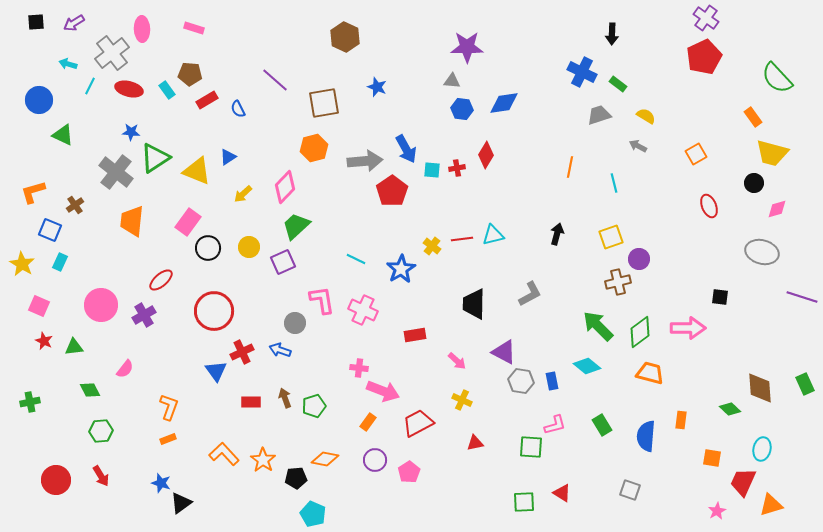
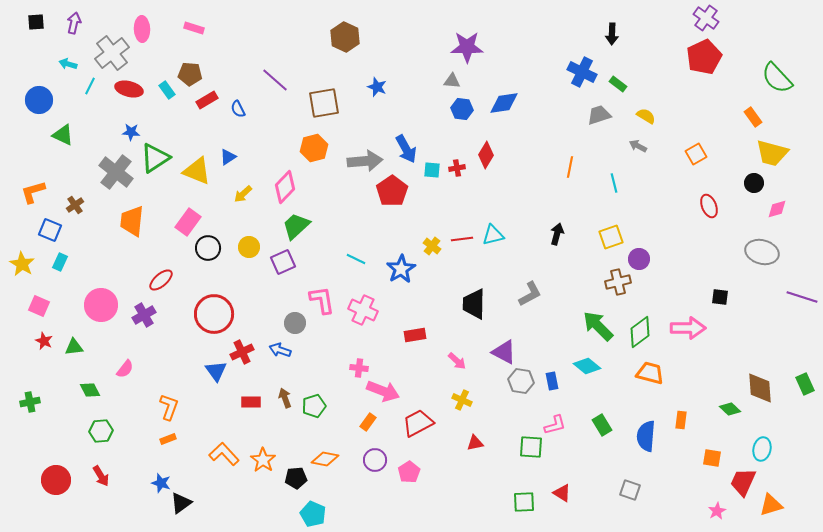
purple arrow at (74, 23): rotated 135 degrees clockwise
red circle at (214, 311): moved 3 px down
